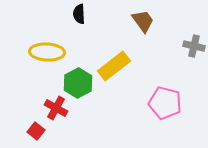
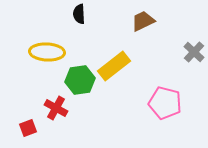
brown trapezoid: rotated 80 degrees counterclockwise
gray cross: moved 6 px down; rotated 30 degrees clockwise
green hexagon: moved 2 px right, 3 px up; rotated 20 degrees clockwise
red square: moved 8 px left, 3 px up; rotated 30 degrees clockwise
